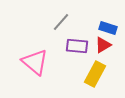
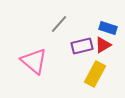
gray line: moved 2 px left, 2 px down
purple rectangle: moved 5 px right; rotated 20 degrees counterclockwise
pink triangle: moved 1 px left, 1 px up
